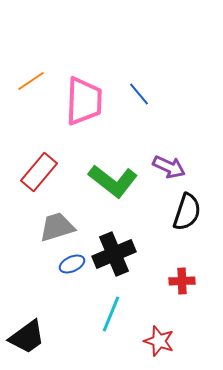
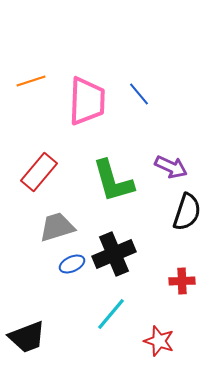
orange line: rotated 16 degrees clockwise
pink trapezoid: moved 3 px right
purple arrow: moved 2 px right
green L-shape: rotated 36 degrees clockwise
cyan line: rotated 18 degrees clockwise
black trapezoid: rotated 15 degrees clockwise
